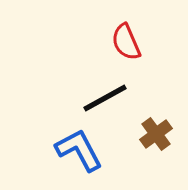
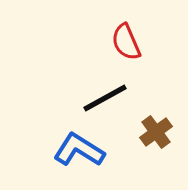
brown cross: moved 2 px up
blue L-shape: rotated 30 degrees counterclockwise
